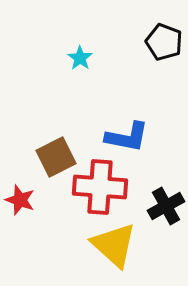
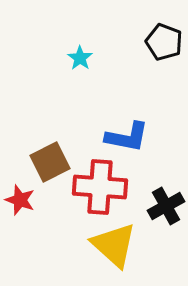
brown square: moved 6 px left, 5 px down
